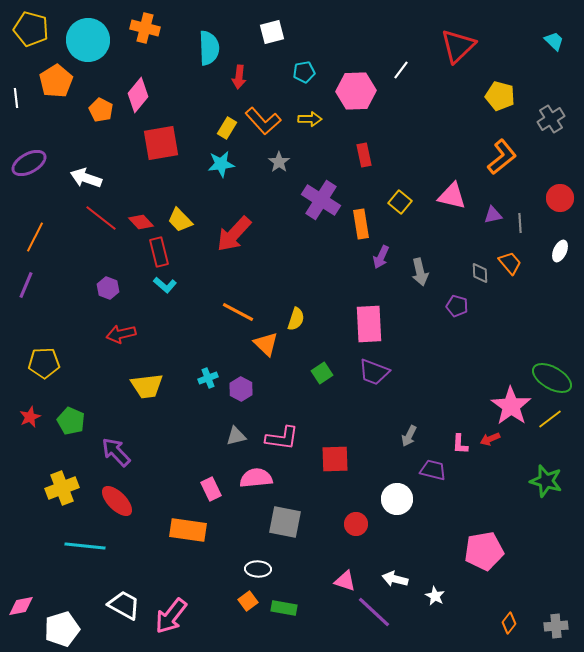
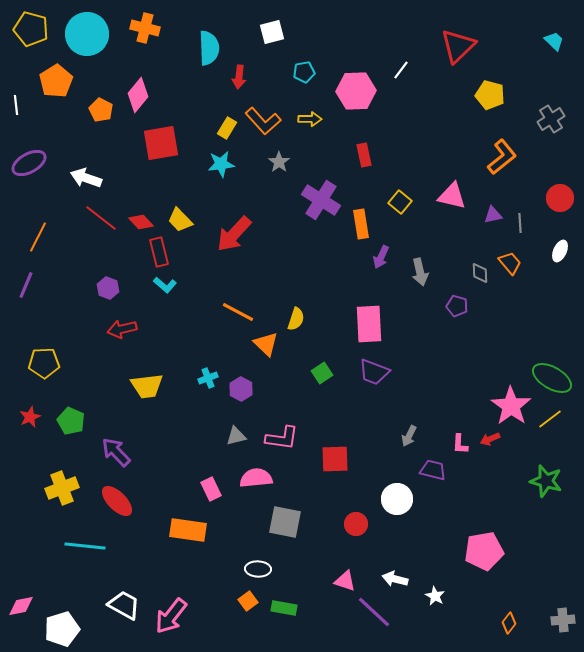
cyan circle at (88, 40): moved 1 px left, 6 px up
yellow pentagon at (500, 96): moved 10 px left, 1 px up
white line at (16, 98): moved 7 px down
orange line at (35, 237): moved 3 px right
red arrow at (121, 334): moved 1 px right, 5 px up
gray cross at (556, 626): moved 7 px right, 6 px up
